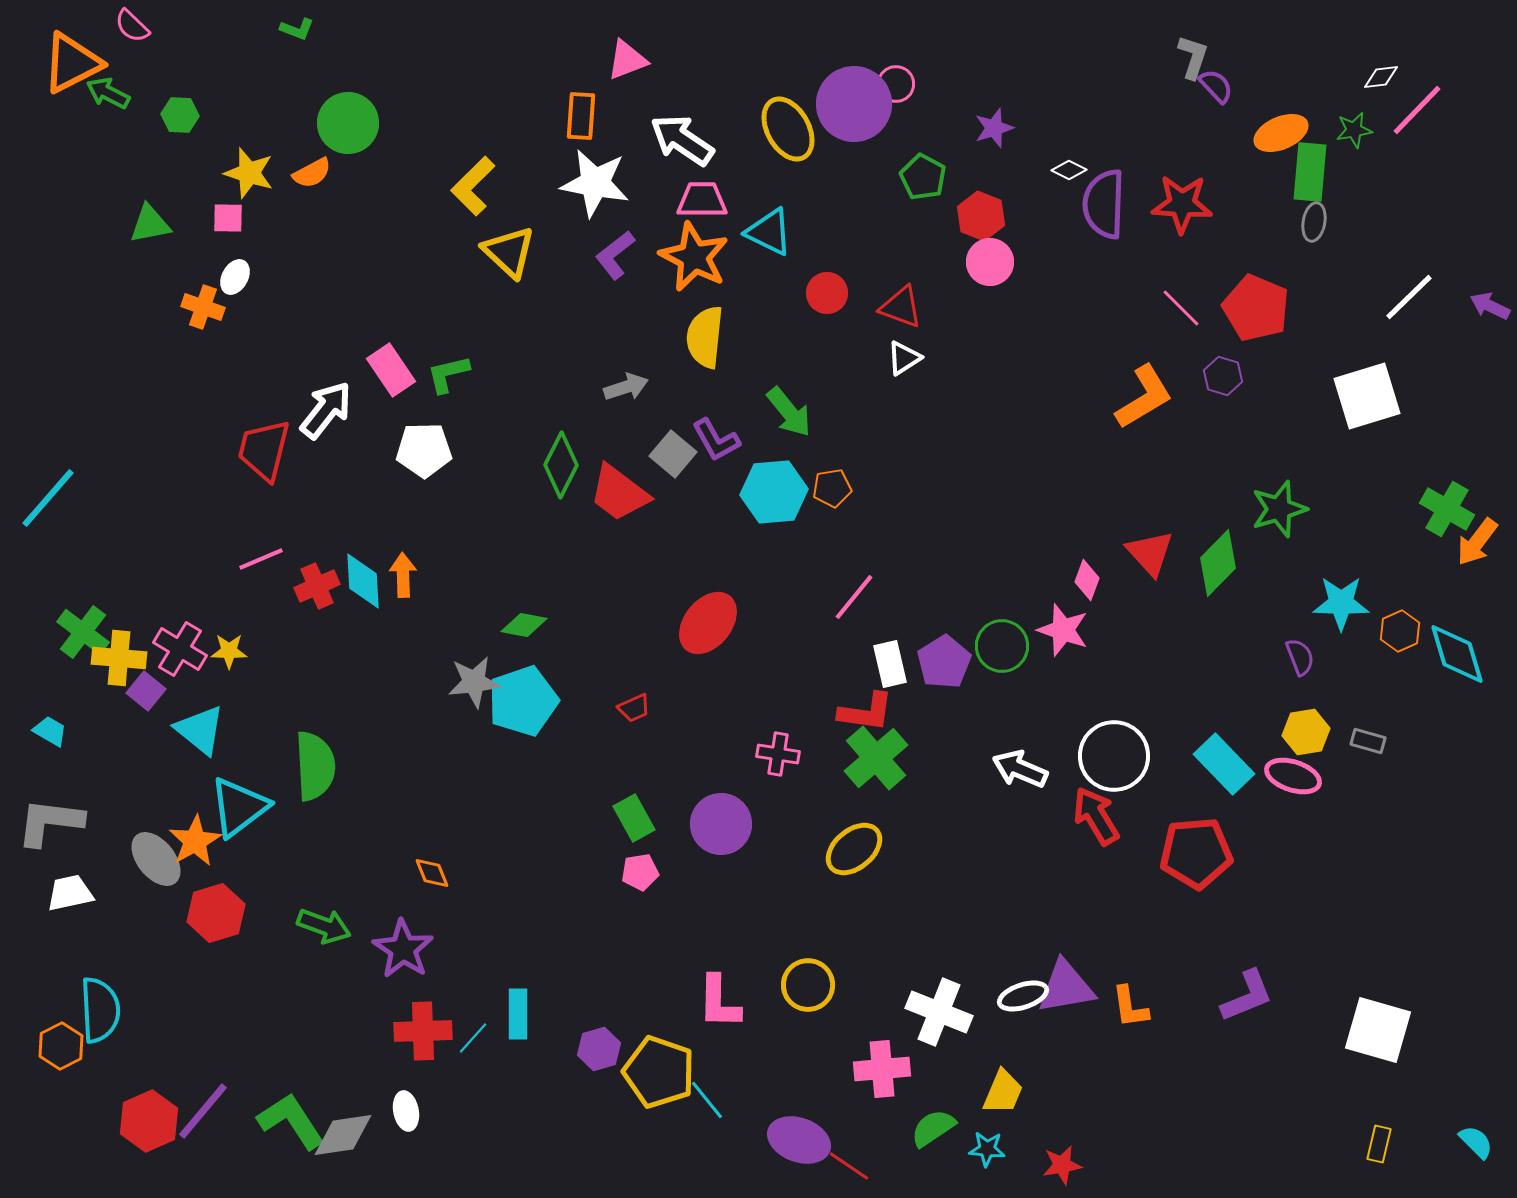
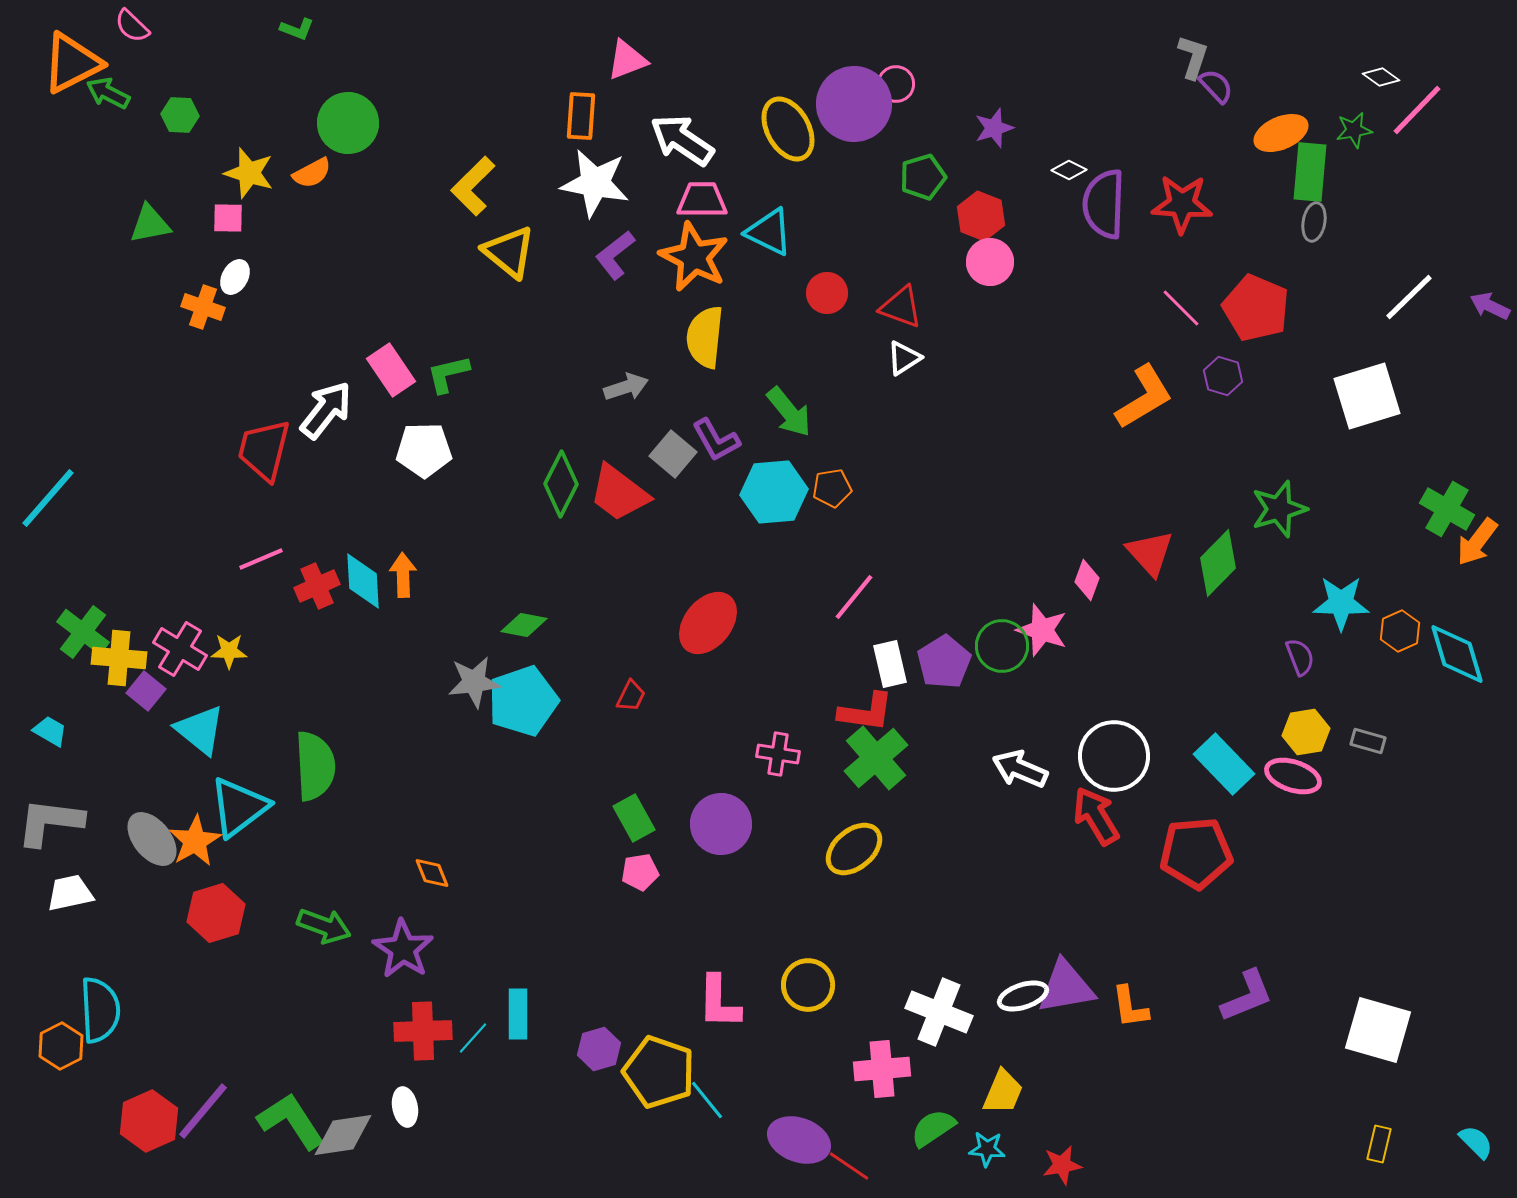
white diamond at (1381, 77): rotated 42 degrees clockwise
green pentagon at (923, 177): rotated 27 degrees clockwise
yellow triangle at (509, 252): rotated 4 degrees counterclockwise
green diamond at (561, 465): moved 19 px down
pink star at (1063, 630): moved 21 px left
red trapezoid at (634, 708): moved 3 px left, 12 px up; rotated 40 degrees counterclockwise
gray ellipse at (156, 859): moved 4 px left, 20 px up
white ellipse at (406, 1111): moved 1 px left, 4 px up
